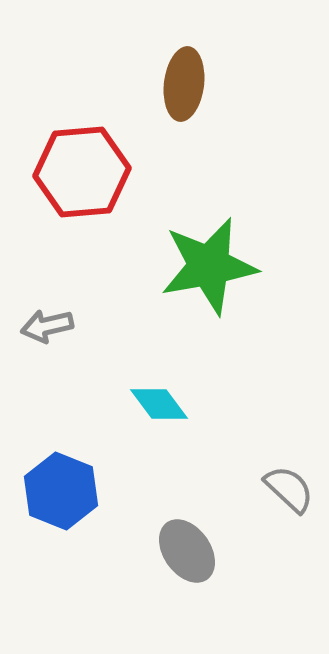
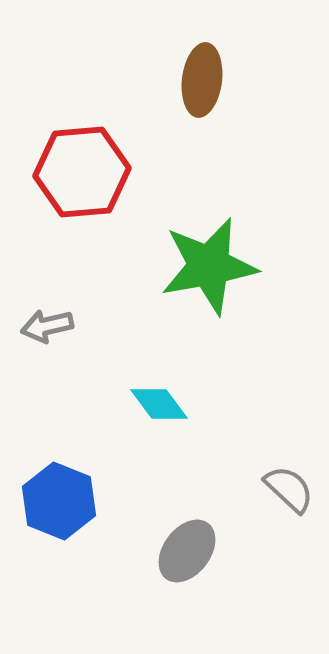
brown ellipse: moved 18 px right, 4 px up
blue hexagon: moved 2 px left, 10 px down
gray ellipse: rotated 72 degrees clockwise
